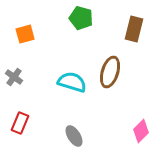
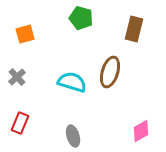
gray cross: moved 3 px right; rotated 12 degrees clockwise
pink diamond: rotated 15 degrees clockwise
gray ellipse: moved 1 px left; rotated 15 degrees clockwise
